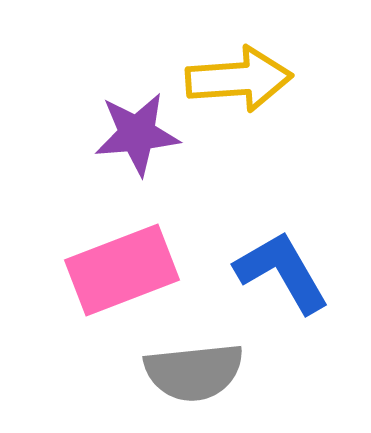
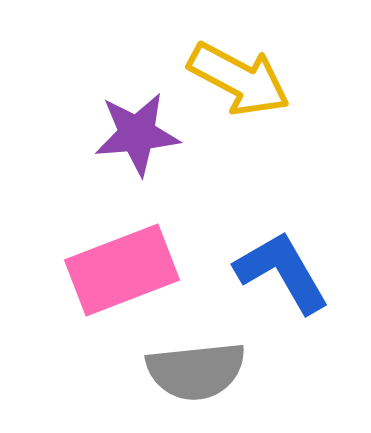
yellow arrow: rotated 32 degrees clockwise
gray semicircle: moved 2 px right, 1 px up
